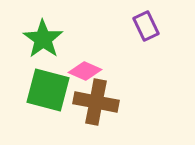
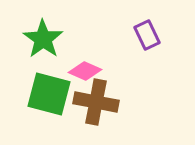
purple rectangle: moved 1 px right, 9 px down
green square: moved 1 px right, 4 px down
